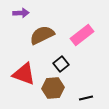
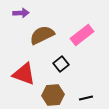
brown hexagon: moved 7 px down
